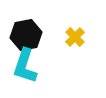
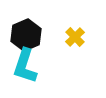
black hexagon: rotated 12 degrees counterclockwise
